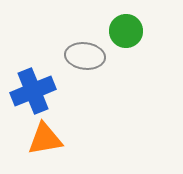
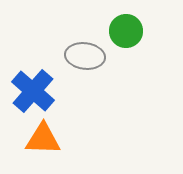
blue cross: rotated 27 degrees counterclockwise
orange triangle: moved 2 px left; rotated 12 degrees clockwise
